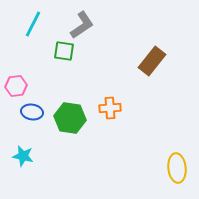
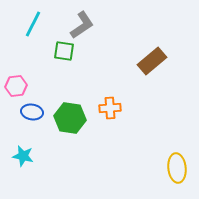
brown rectangle: rotated 12 degrees clockwise
